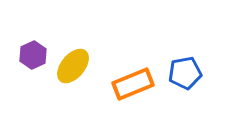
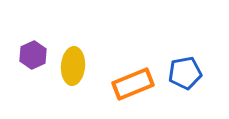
yellow ellipse: rotated 36 degrees counterclockwise
